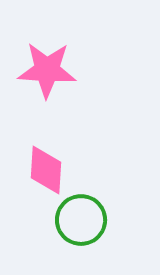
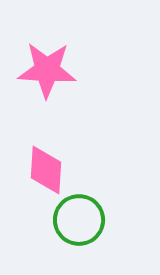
green circle: moved 2 px left
